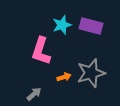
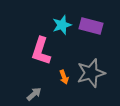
orange arrow: rotated 88 degrees clockwise
